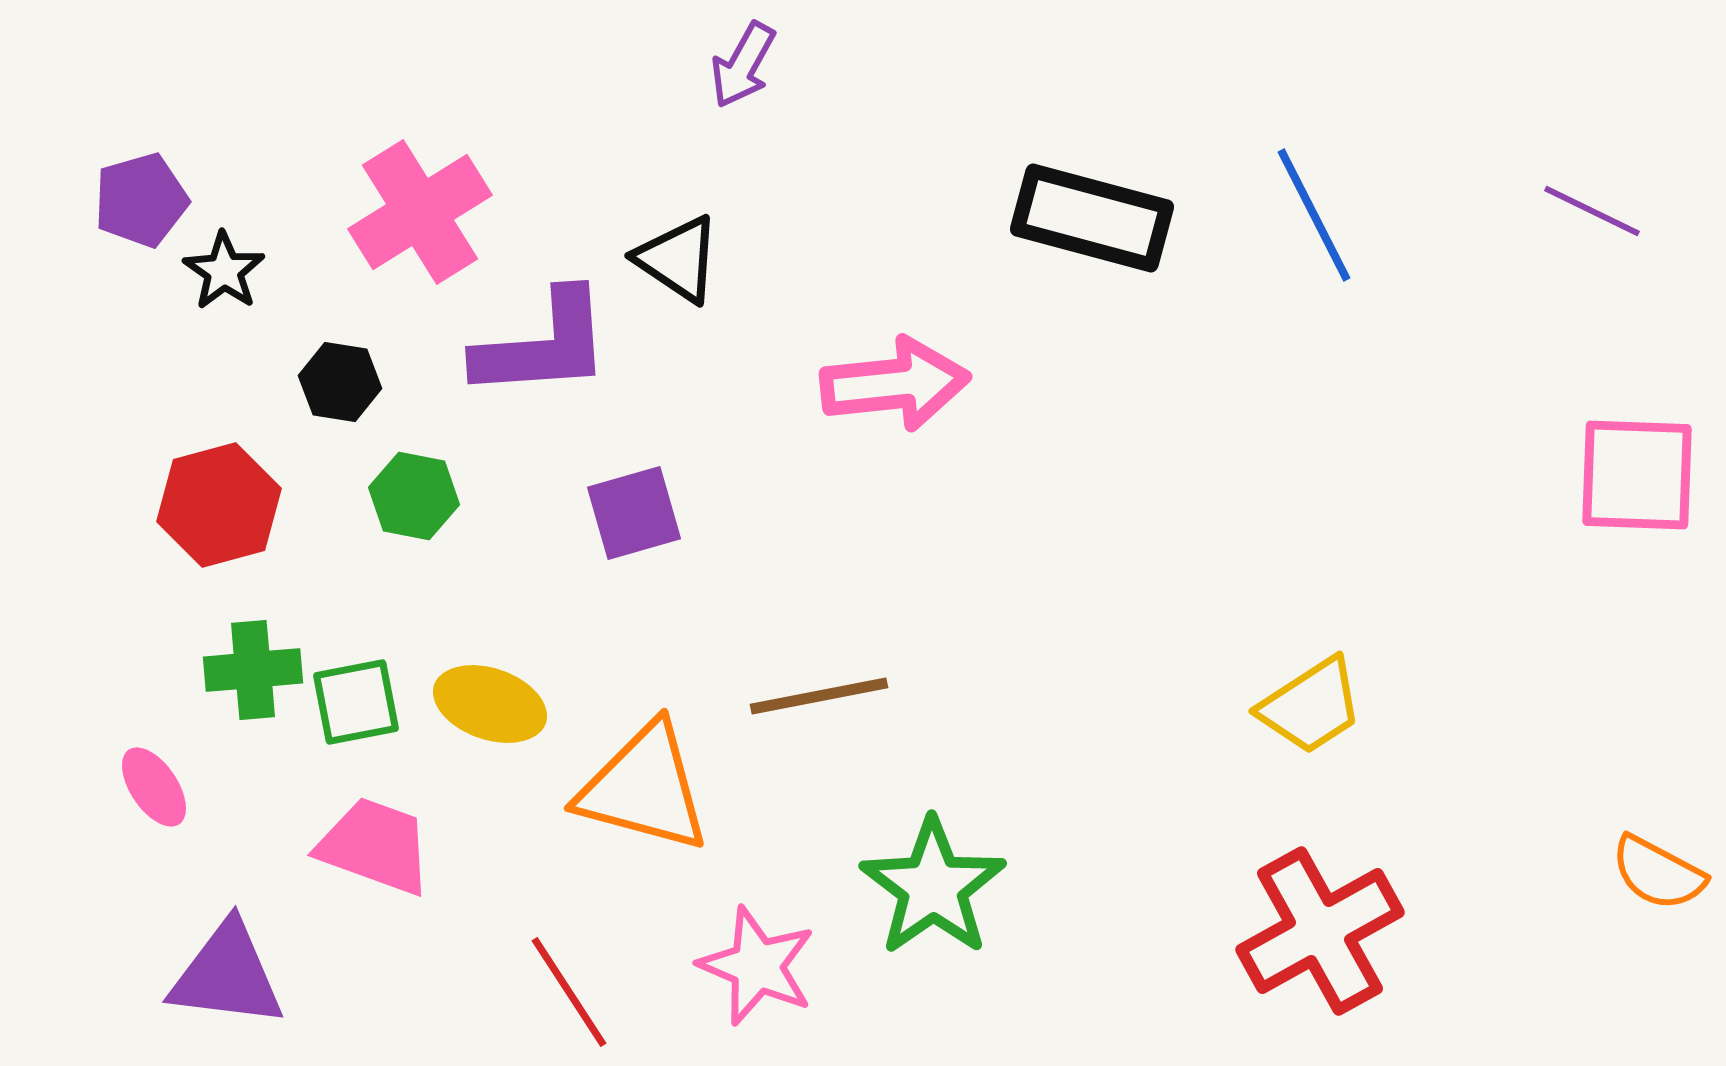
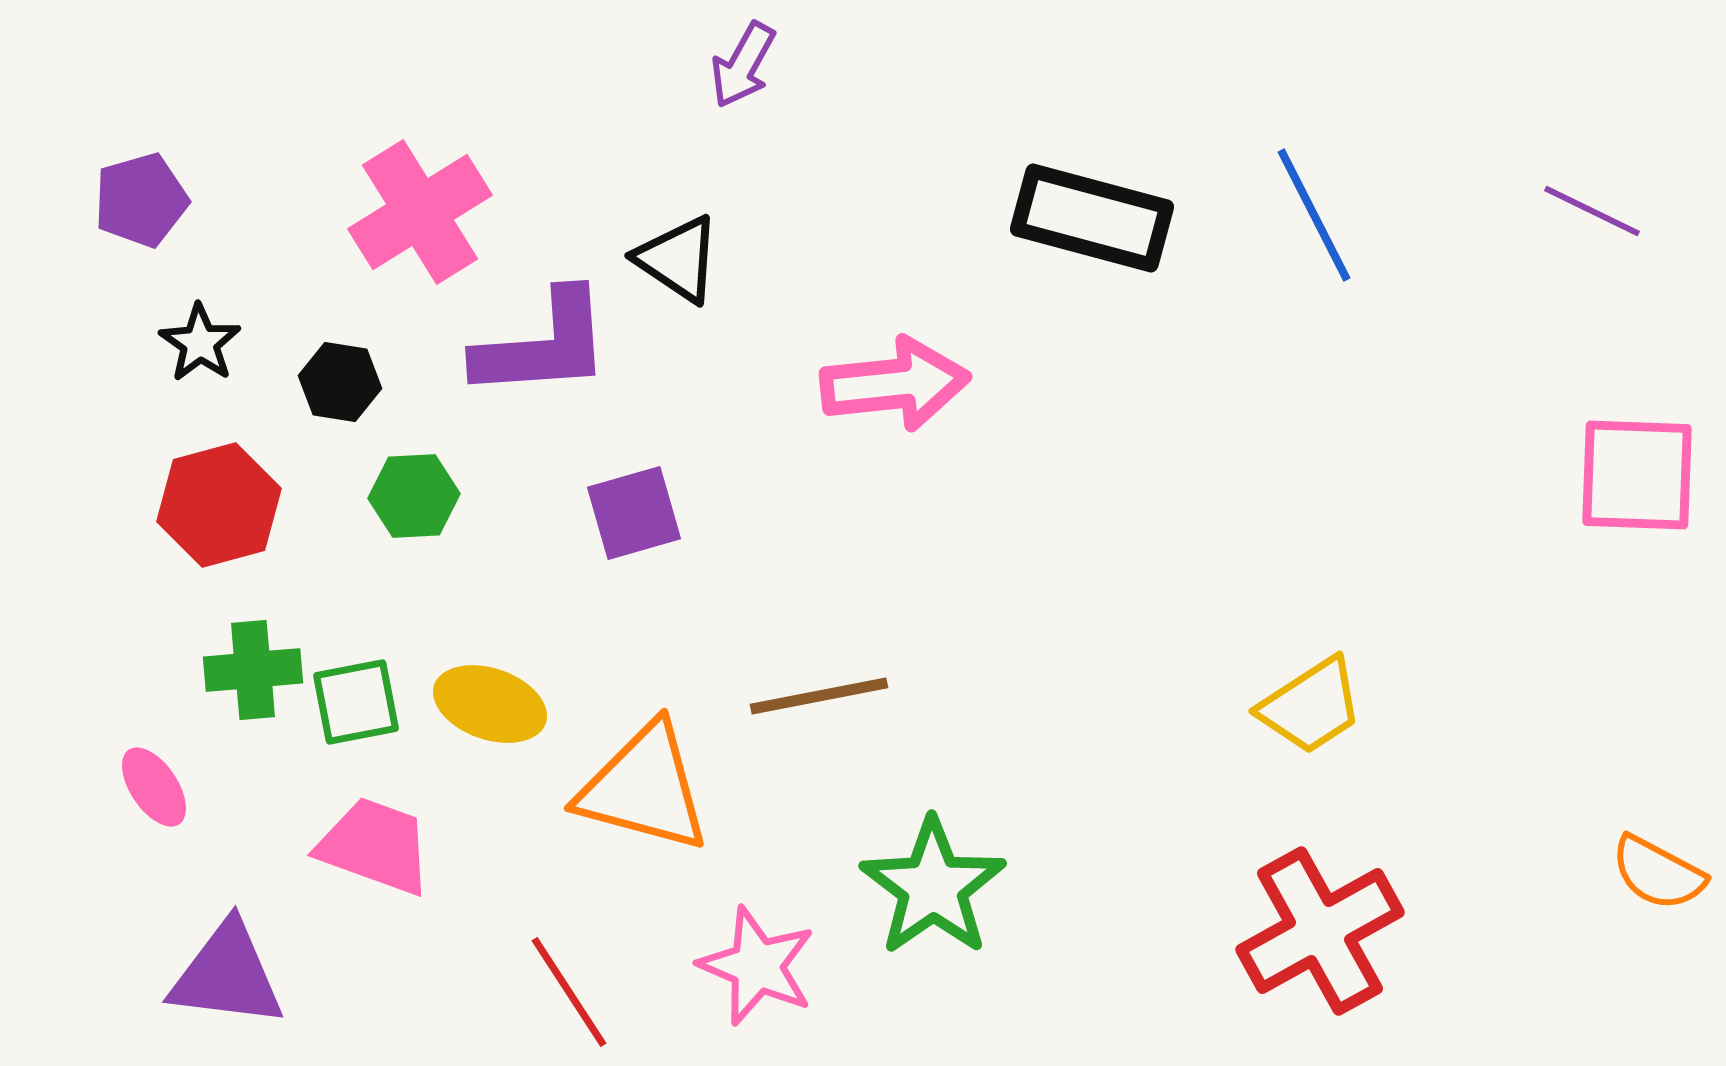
black star: moved 24 px left, 72 px down
green hexagon: rotated 14 degrees counterclockwise
